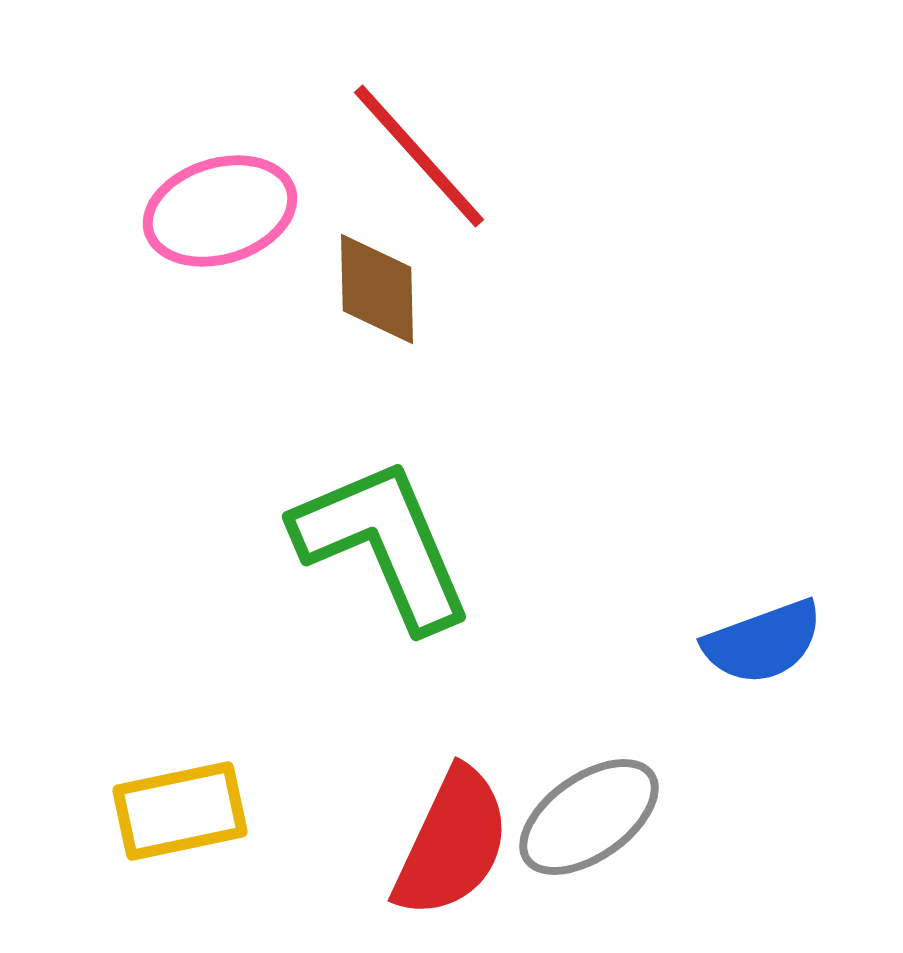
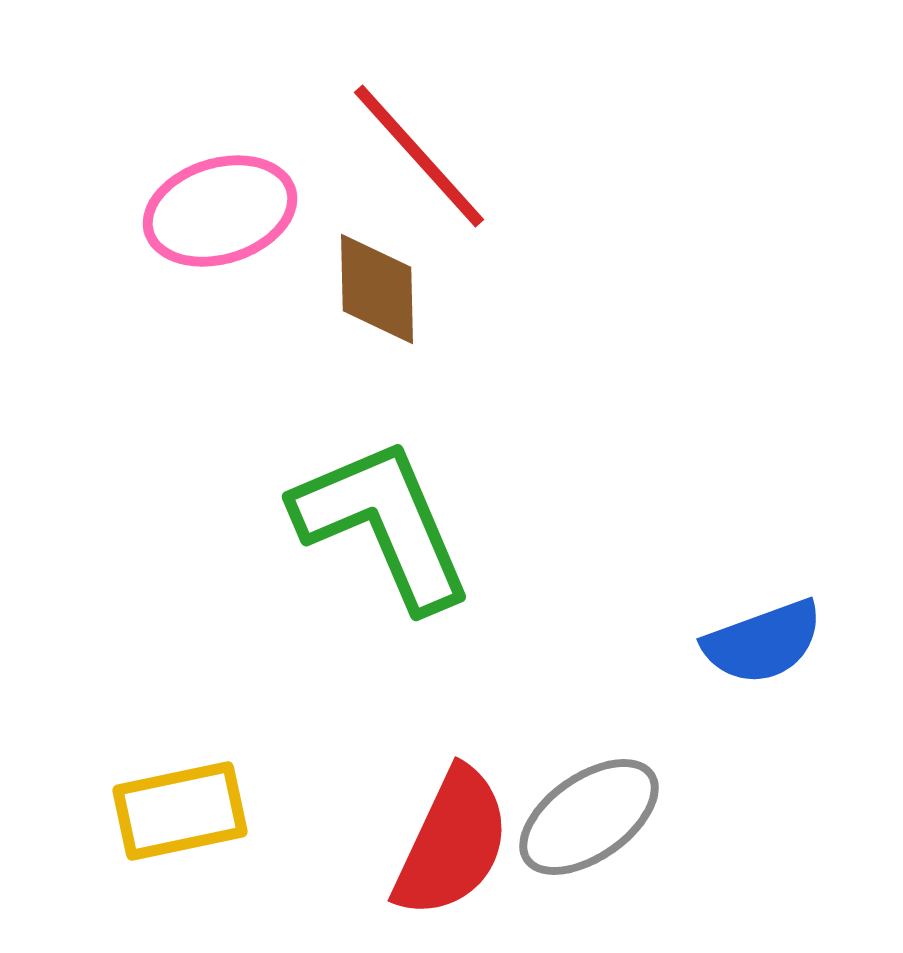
green L-shape: moved 20 px up
